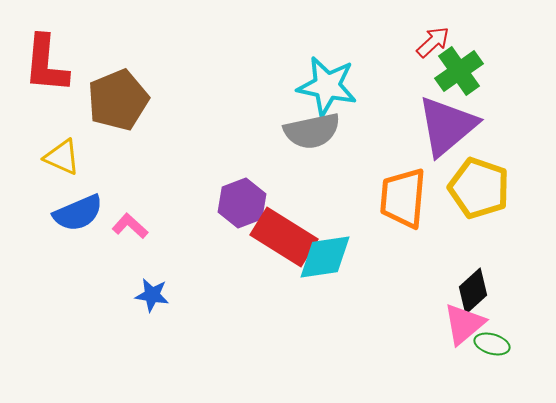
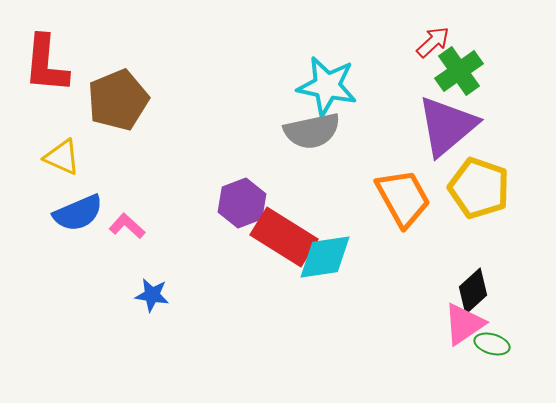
orange trapezoid: rotated 146 degrees clockwise
pink L-shape: moved 3 px left
pink triangle: rotated 6 degrees clockwise
